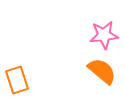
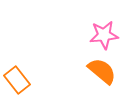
orange rectangle: rotated 20 degrees counterclockwise
